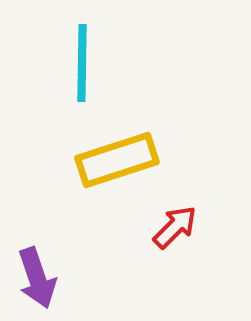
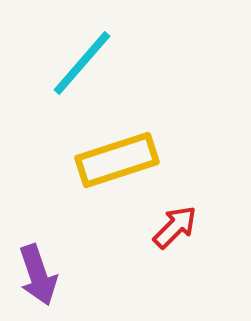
cyan line: rotated 40 degrees clockwise
purple arrow: moved 1 px right, 3 px up
